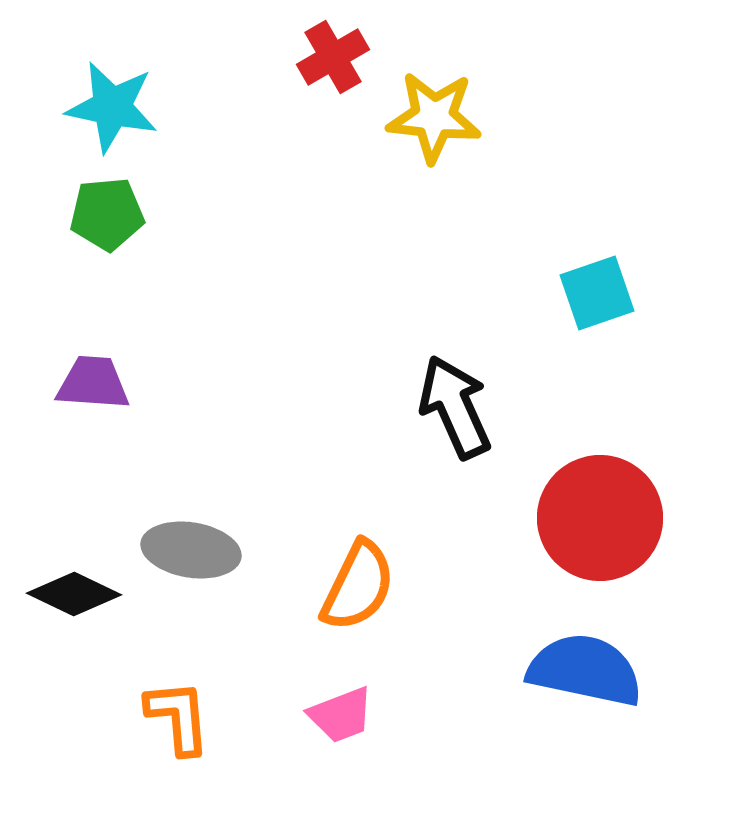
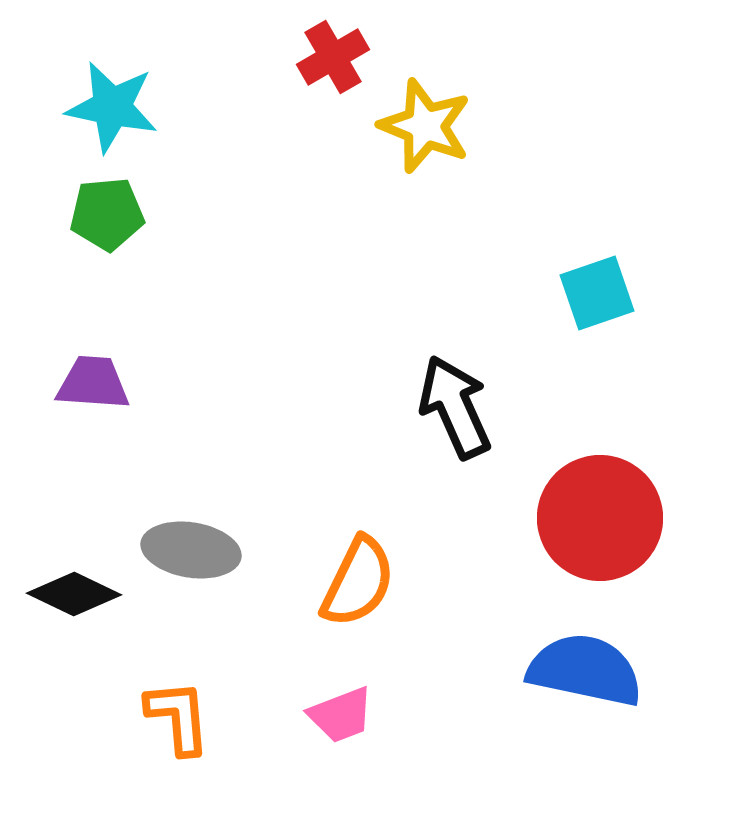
yellow star: moved 9 px left, 9 px down; rotated 16 degrees clockwise
orange semicircle: moved 4 px up
